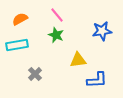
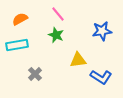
pink line: moved 1 px right, 1 px up
blue L-shape: moved 4 px right, 3 px up; rotated 35 degrees clockwise
